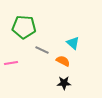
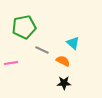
green pentagon: rotated 15 degrees counterclockwise
